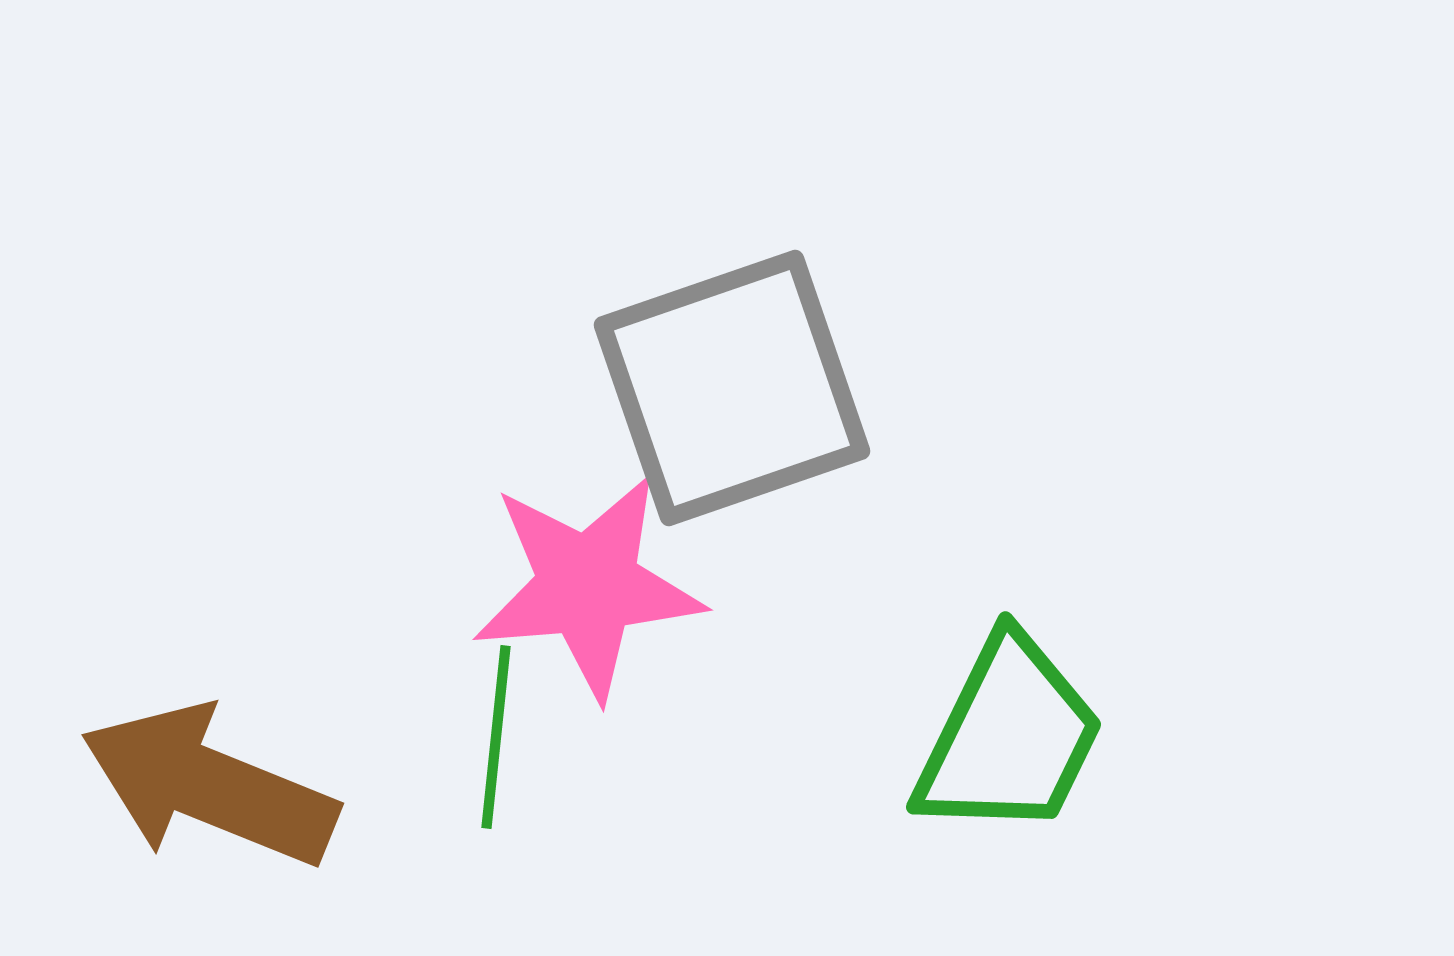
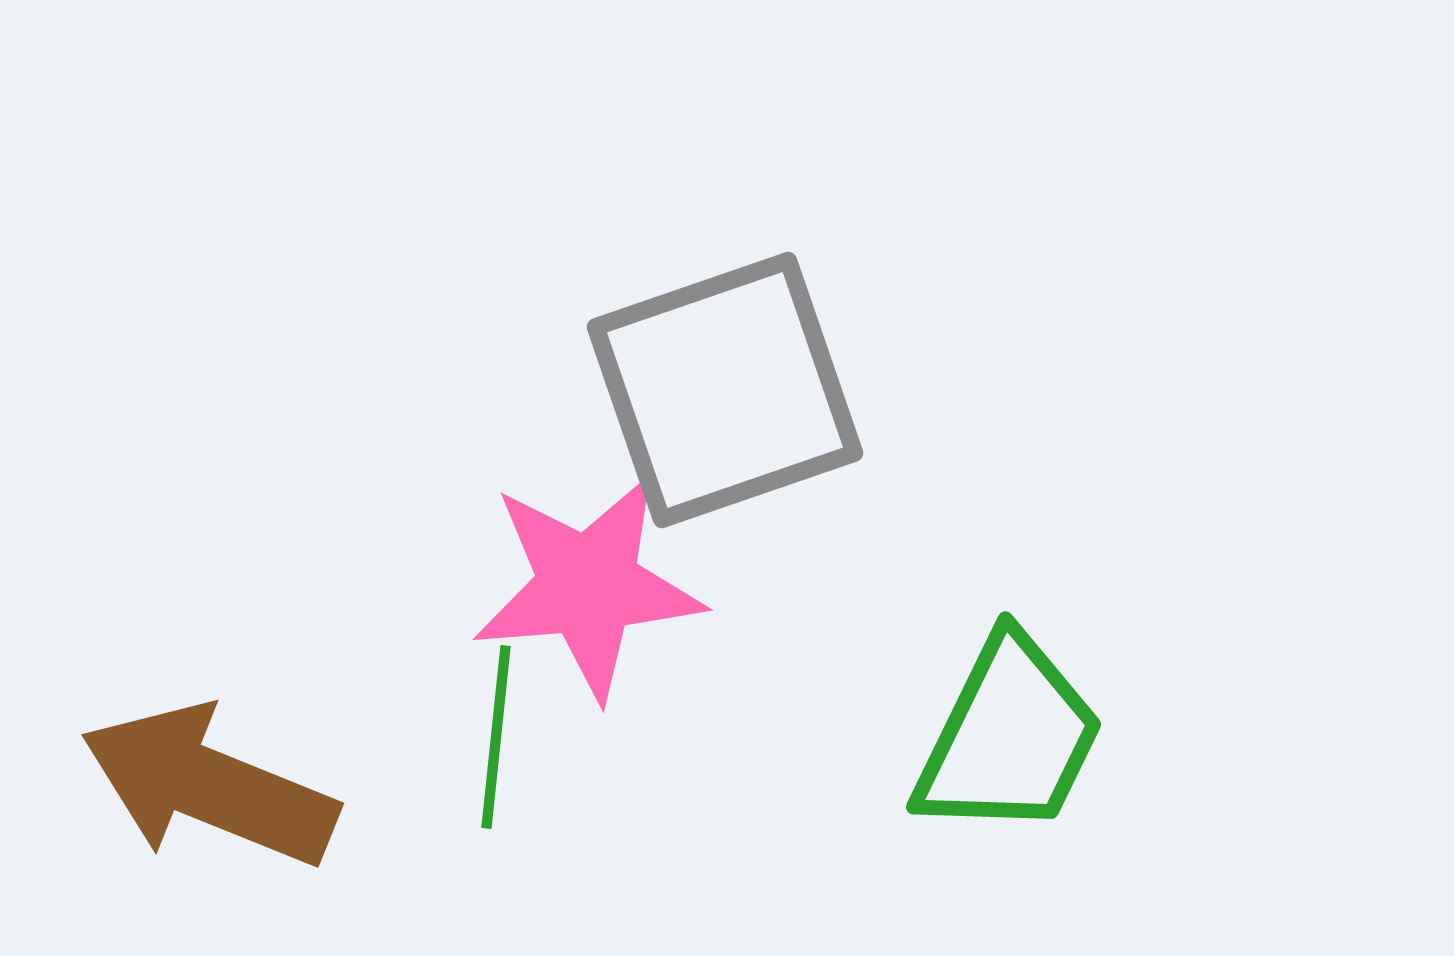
gray square: moved 7 px left, 2 px down
